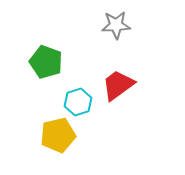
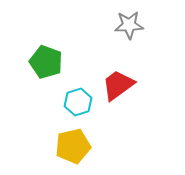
gray star: moved 13 px right
yellow pentagon: moved 15 px right, 11 px down
